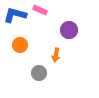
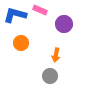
purple circle: moved 5 px left, 6 px up
orange circle: moved 1 px right, 2 px up
gray circle: moved 11 px right, 3 px down
